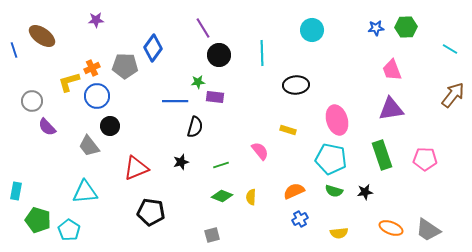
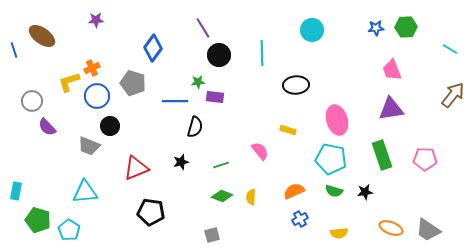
gray pentagon at (125, 66): moved 8 px right, 17 px down; rotated 15 degrees clockwise
gray trapezoid at (89, 146): rotated 30 degrees counterclockwise
